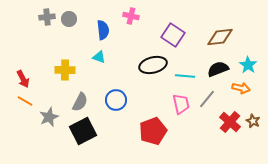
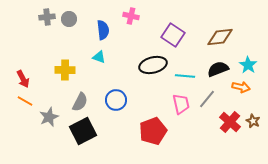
orange arrow: moved 1 px up
